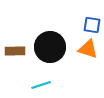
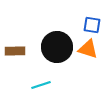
black circle: moved 7 px right
